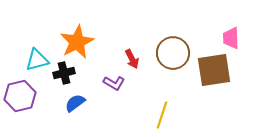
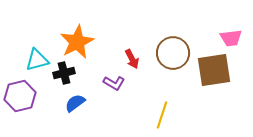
pink trapezoid: rotated 95 degrees counterclockwise
